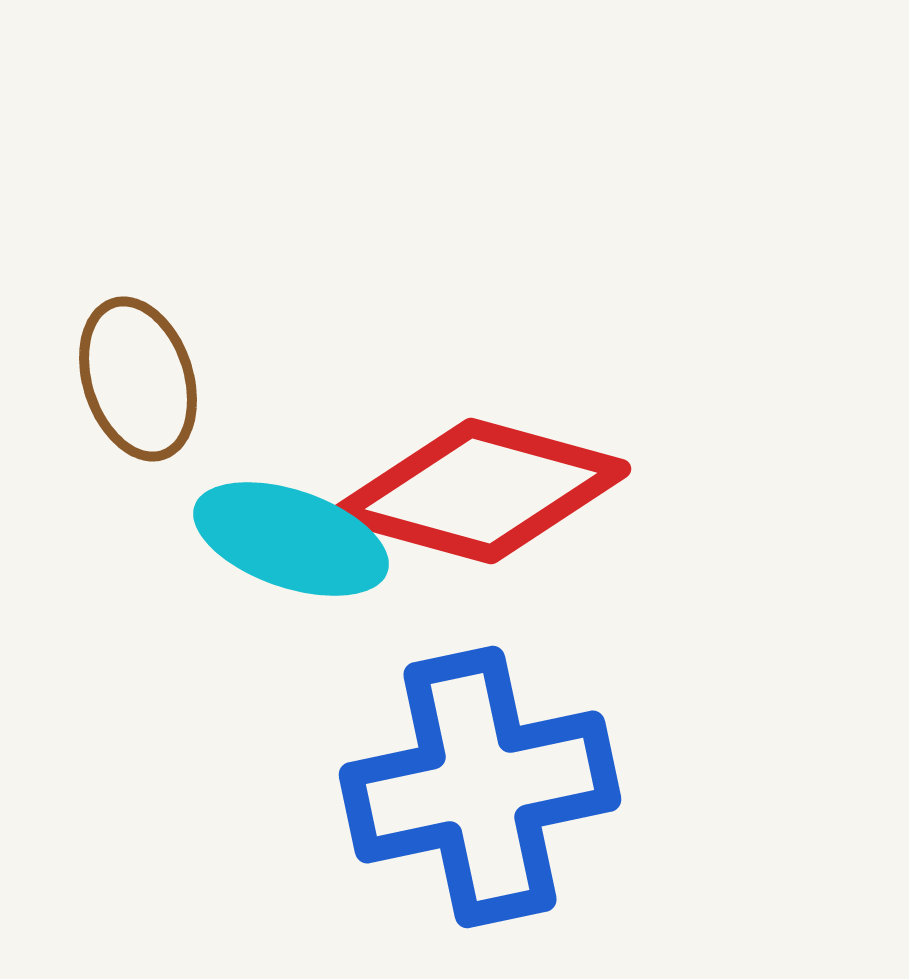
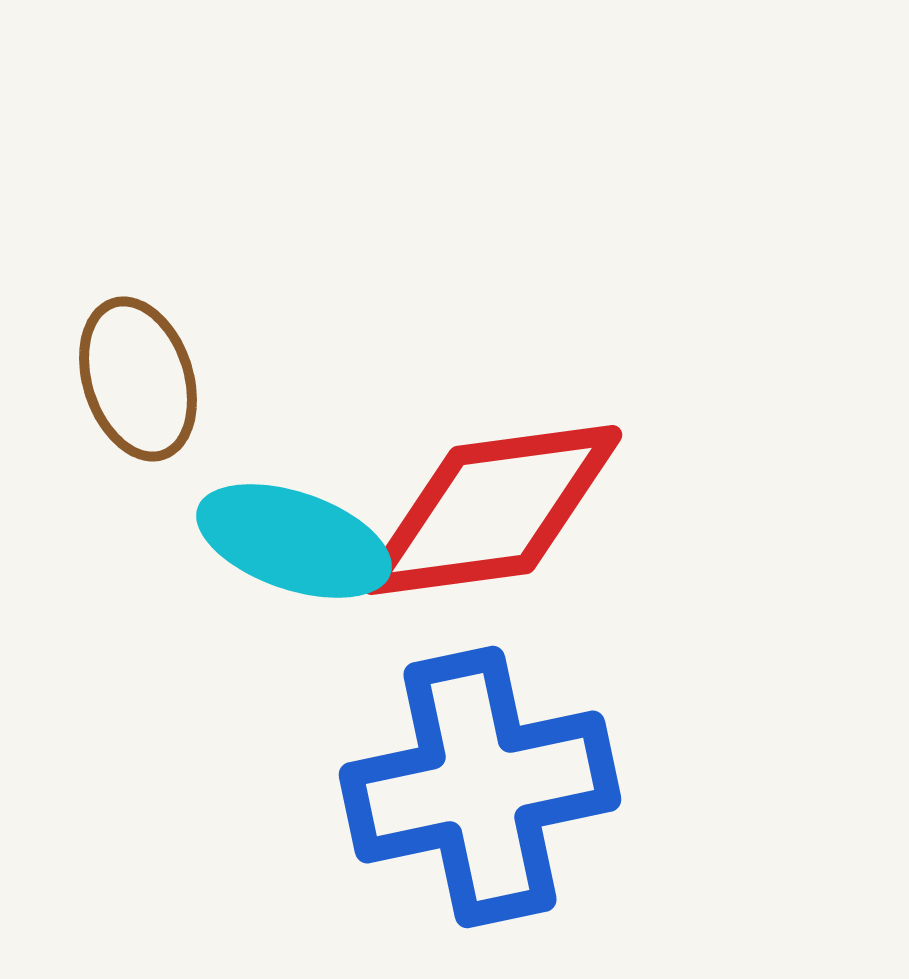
red diamond: moved 11 px right, 19 px down; rotated 23 degrees counterclockwise
cyan ellipse: moved 3 px right, 2 px down
